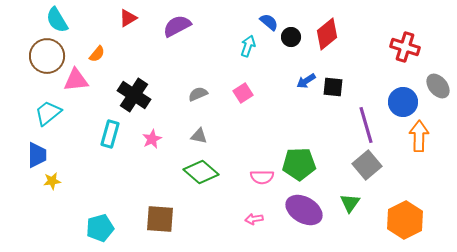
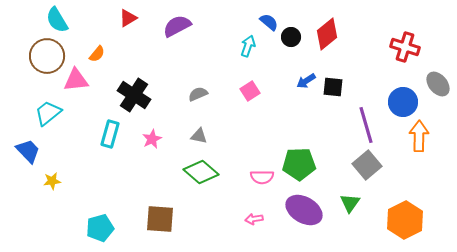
gray ellipse: moved 2 px up
pink square: moved 7 px right, 2 px up
blue trapezoid: moved 9 px left, 4 px up; rotated 44 degrees counterclockwise
